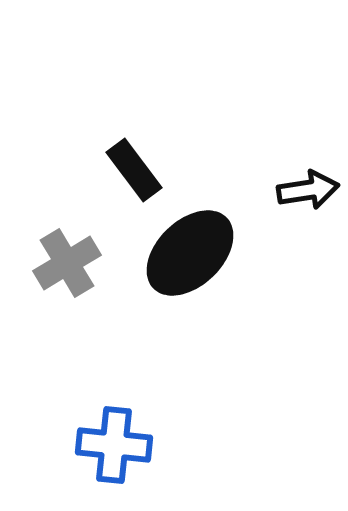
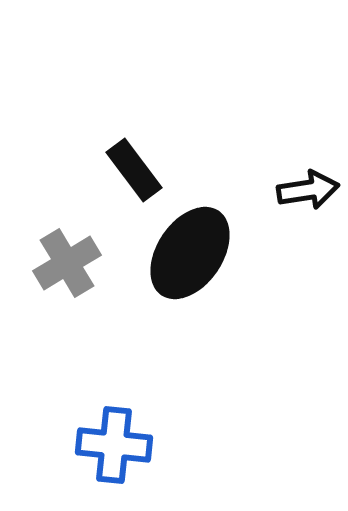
black ellipse: rotated 12 degrees counterclockwise
